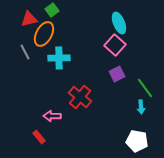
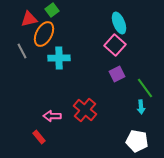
gray line: moved 3 px left, 1 px up
red cross: moved 5 px right, 13 px down
